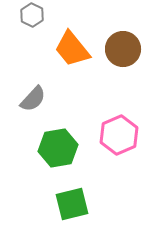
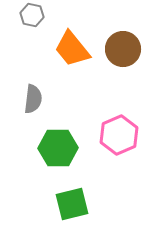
gray hexagon: rotated 15 degrees counterclockwise
gray semicircle: rotated 36 degrees counterclockwise
green hexagon: rotated 9 degrees clockwise
